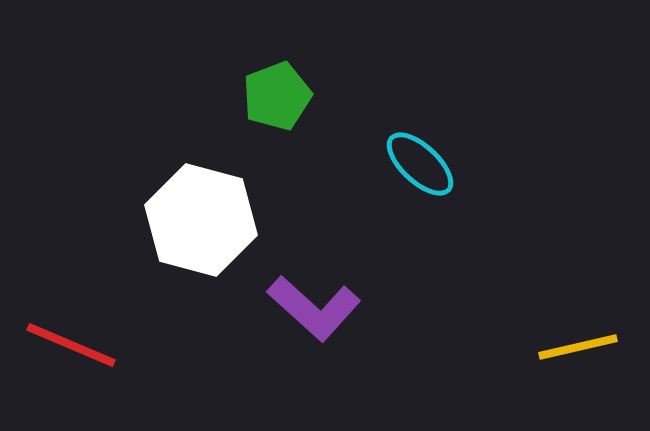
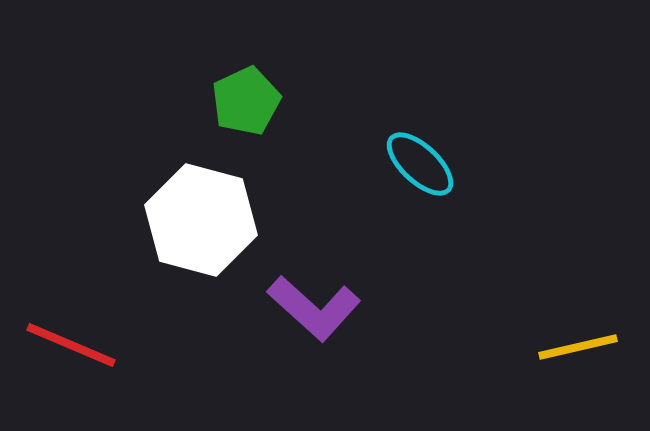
green pentagon: moved 31 px left, 5 px down; rotated 4 degrees counterclockwise
